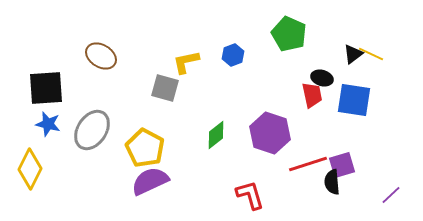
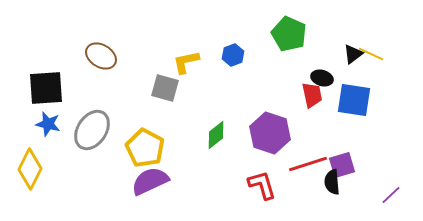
red L-shape: moved 12 px right, 10 px up
